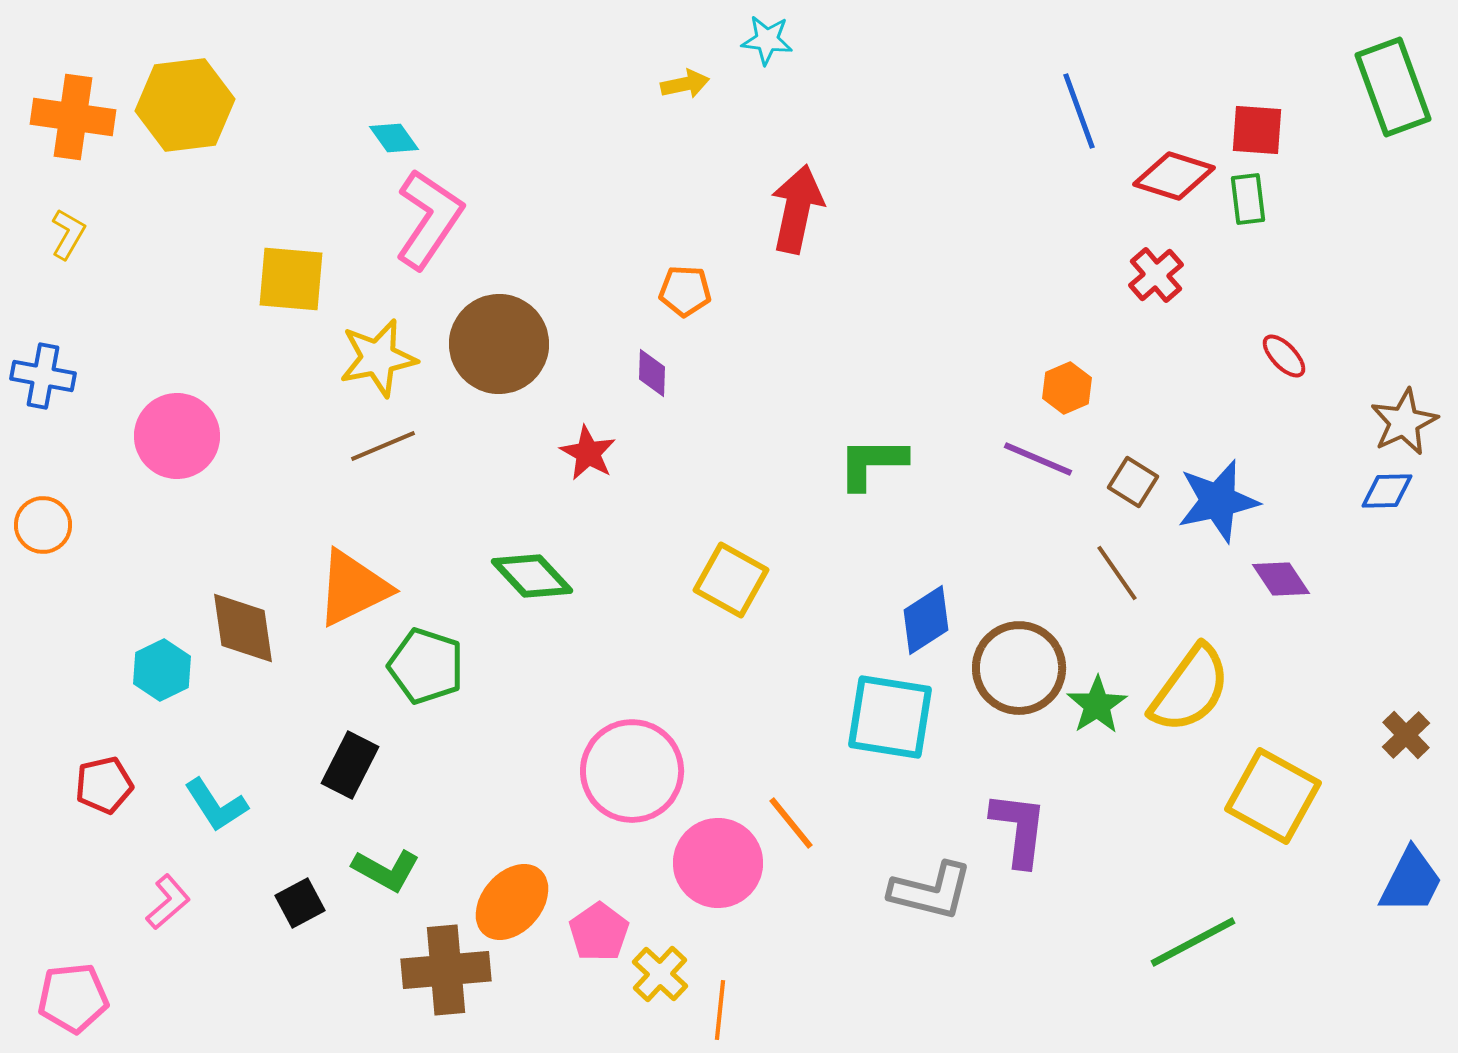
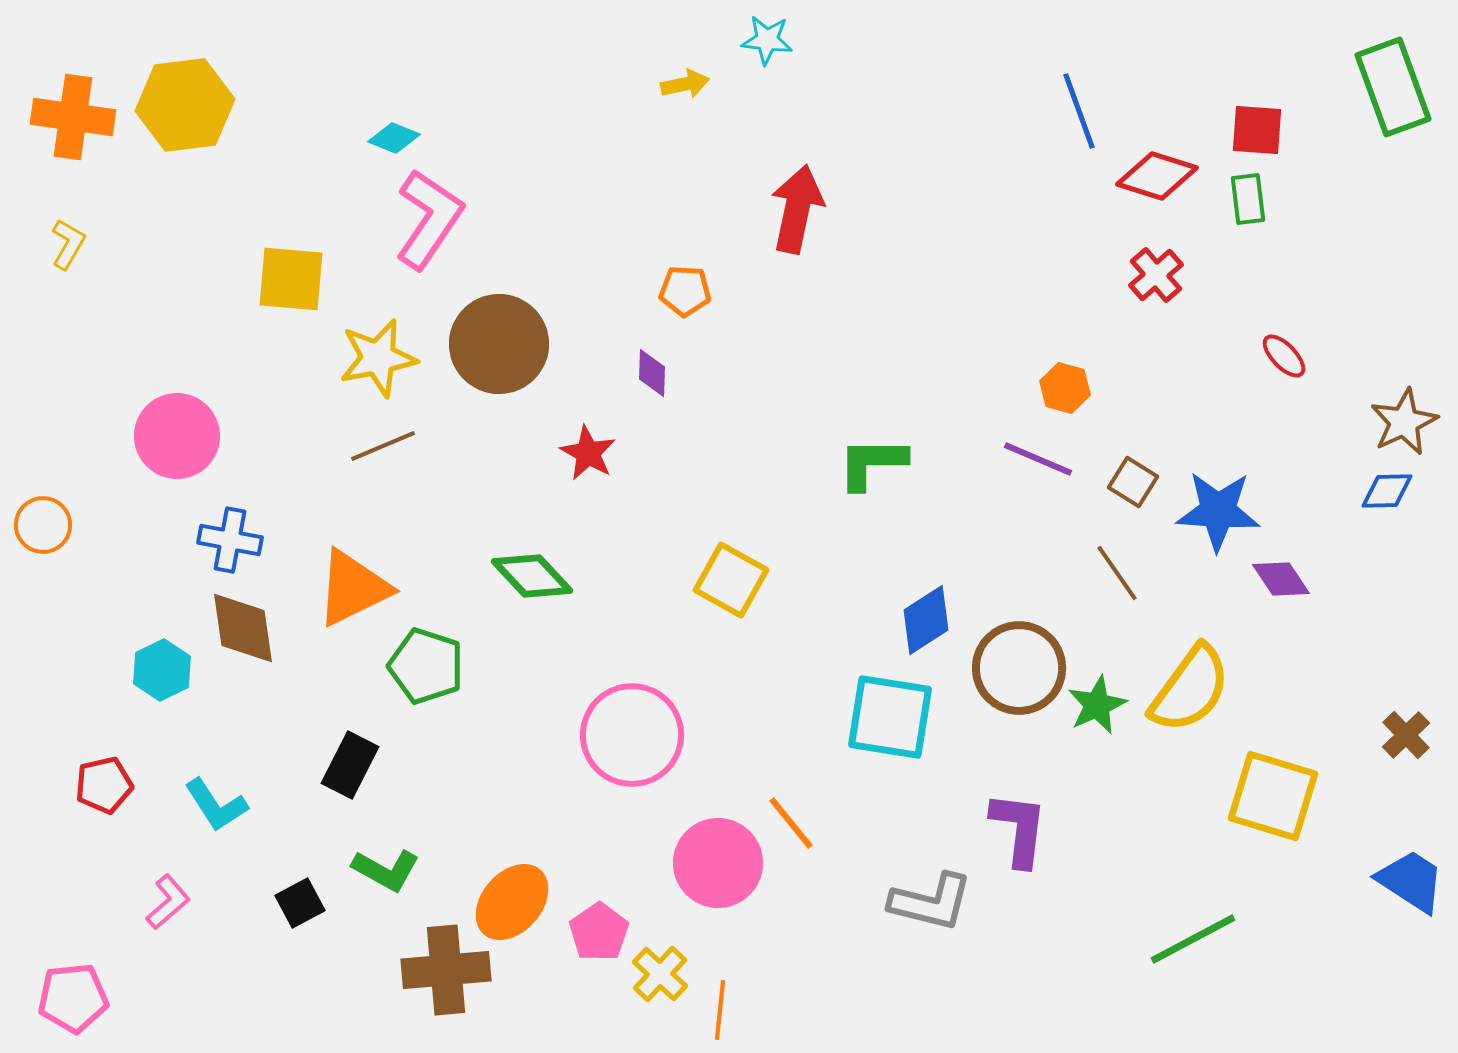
cyan diamond at (394, 138): rotated 33 degrees counterclockwise
red diamond at (1174, 176): moved 17 px left
yellow L-shape at (68, 234): moved 10 px down
blue cross at (43, 376): moved 187 px right, 164 px down
orange hexagon at (1067, 388): moved 2 px left; rotated 21 degrees counterclockwise
blue star at (1218, 501): moved 10 px down; rotated 16 degrees clockwise
green star at (1097, 705): rotated 8 degrees clockwise
pink circle at (632, 771): moved 36 px up
yellow square at (1273, 796): rotated 12 degrees counterclockwise
blue trapezoid at (1411, 881): rotated 84 degrees counterclockwise
gray L-shape at (931, 891): moved 11 px down
green line at (1193, 942): moved 3 px up
